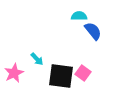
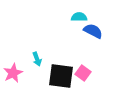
cyan semicircle: moved 1 px down
blue semicircle: rotated 24 degrees counterclockwise
cyan arrow: rotated 24 degrees clockwise
pink star: moved 1 px left
